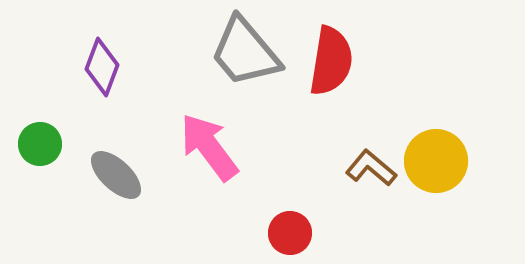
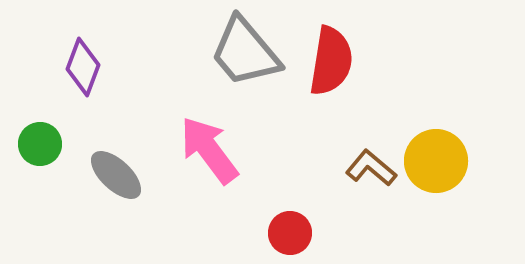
purple diamond: moved 19 px left
pink arrow: moved 3 px down
